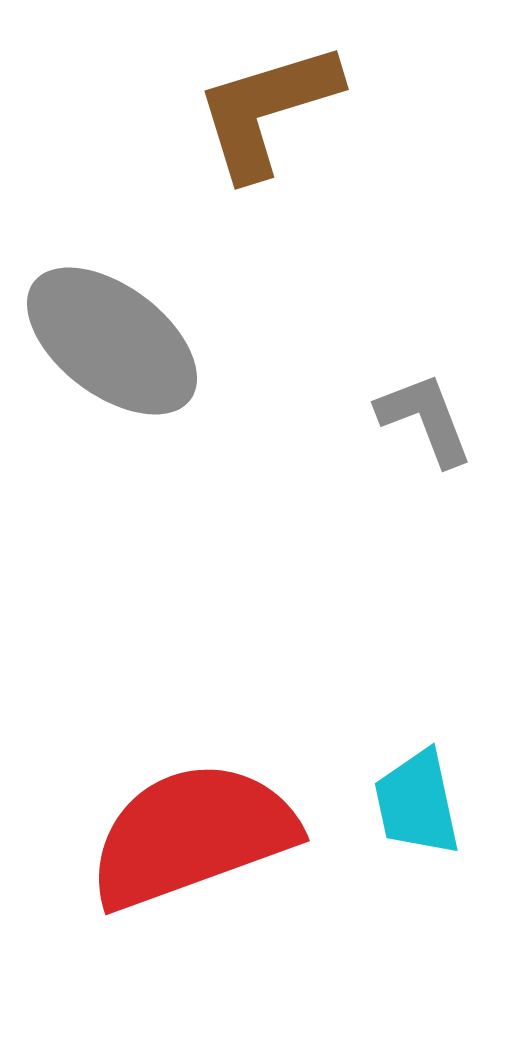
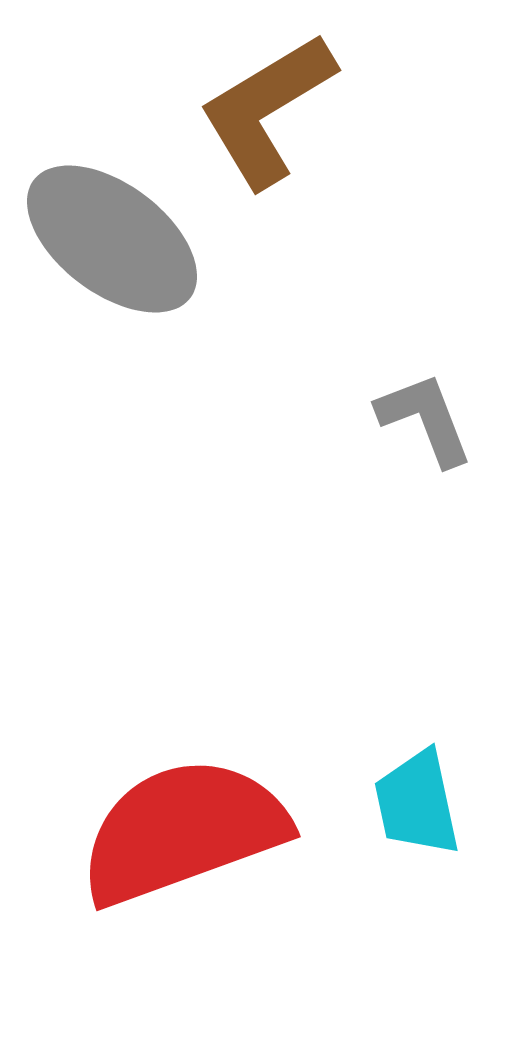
brown L-shape: rotated 14 degrees counterclockwise
gray ellipse: moved 102 px up
red semicircle: moved 9 px left, 4 px up
